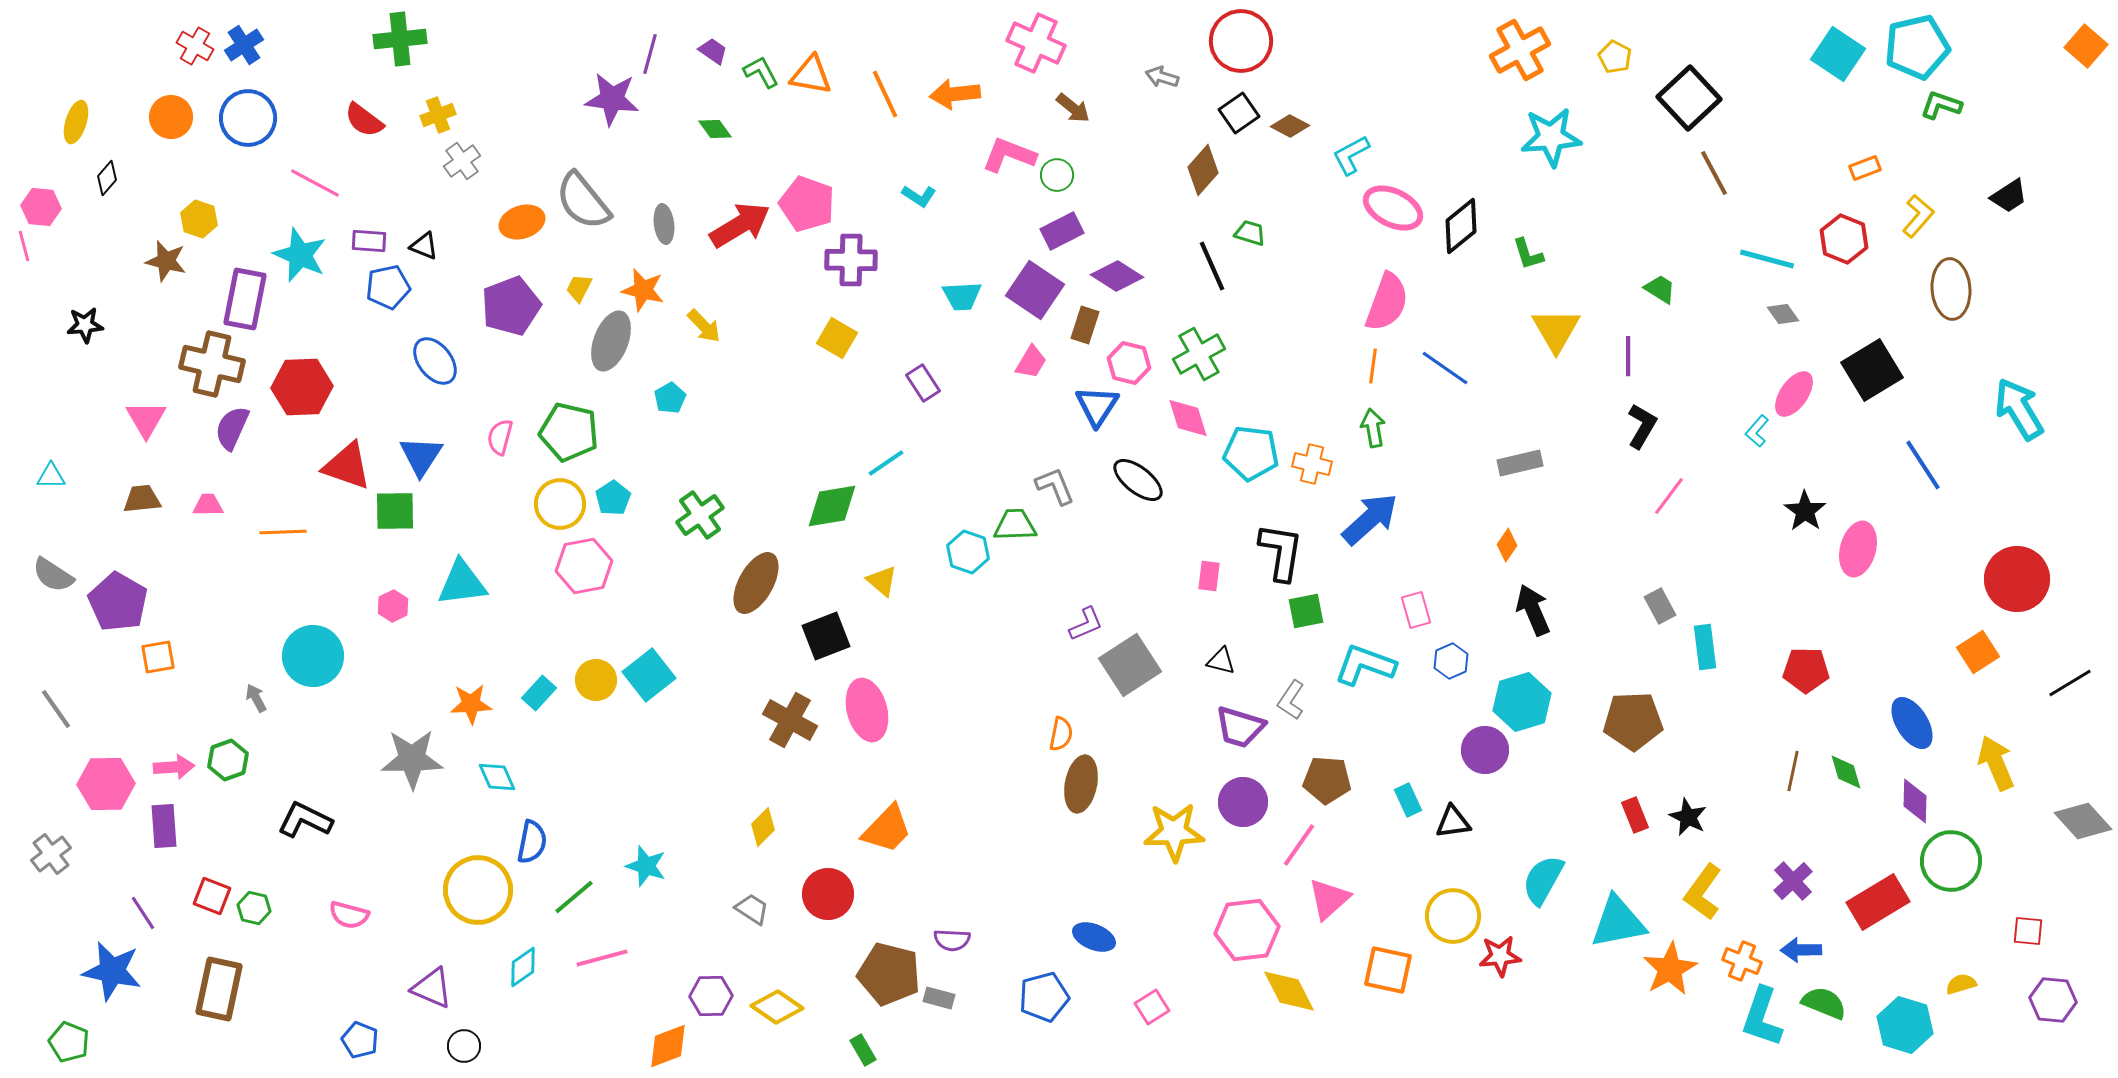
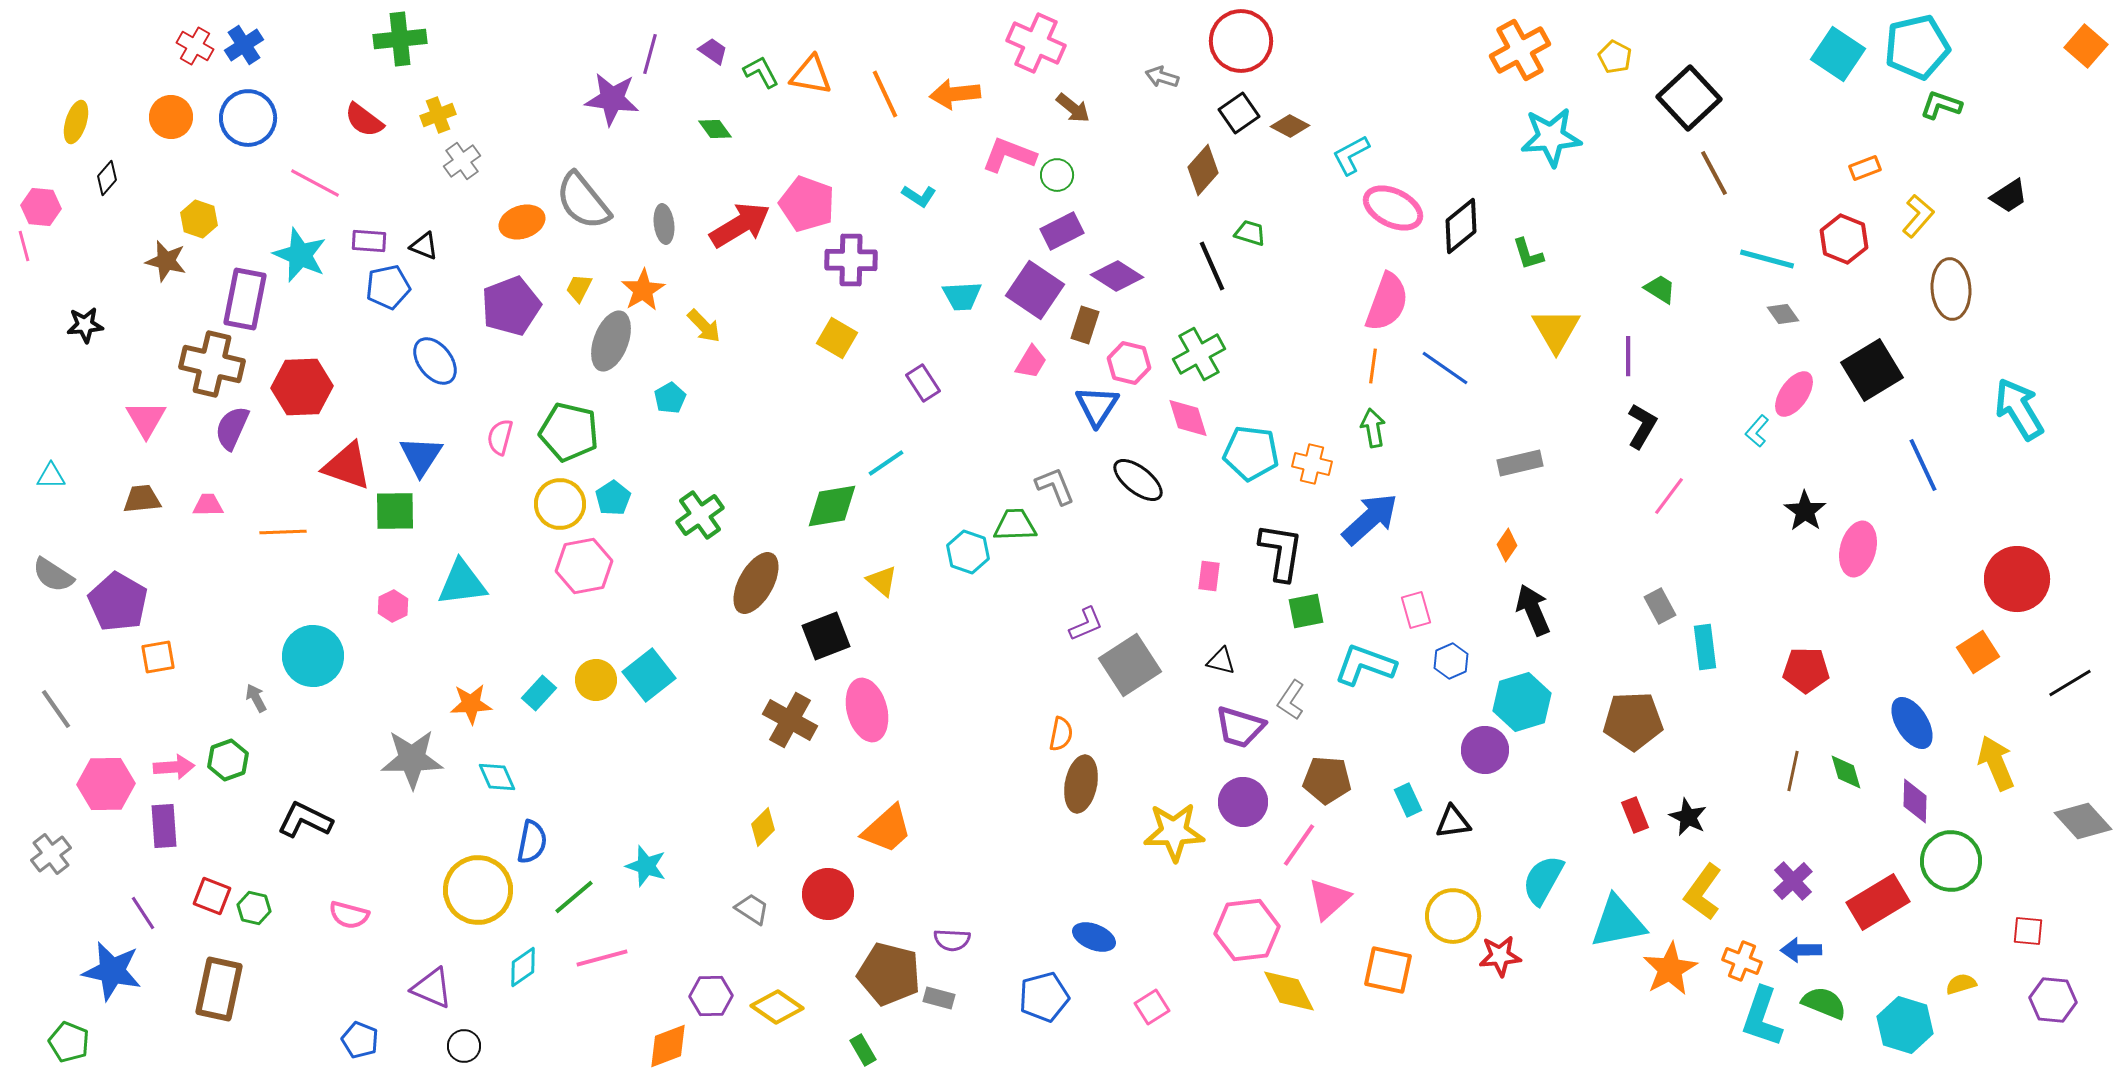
orange star at (643, 290): rotated 27 degrees clockwise
blue line at (1923, 465): rotated 8 degrees clockwise
orange trapezoid at (887, 829): rotated 4 degrees clockwise
